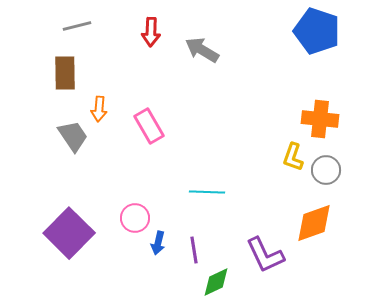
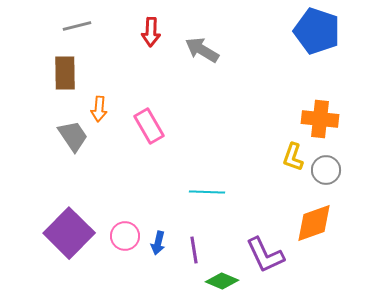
pink circle: moved 10 px left, 18 px down
green diamond: moved 6 px right, 1 px up; rotated 48 degrees clockwise
